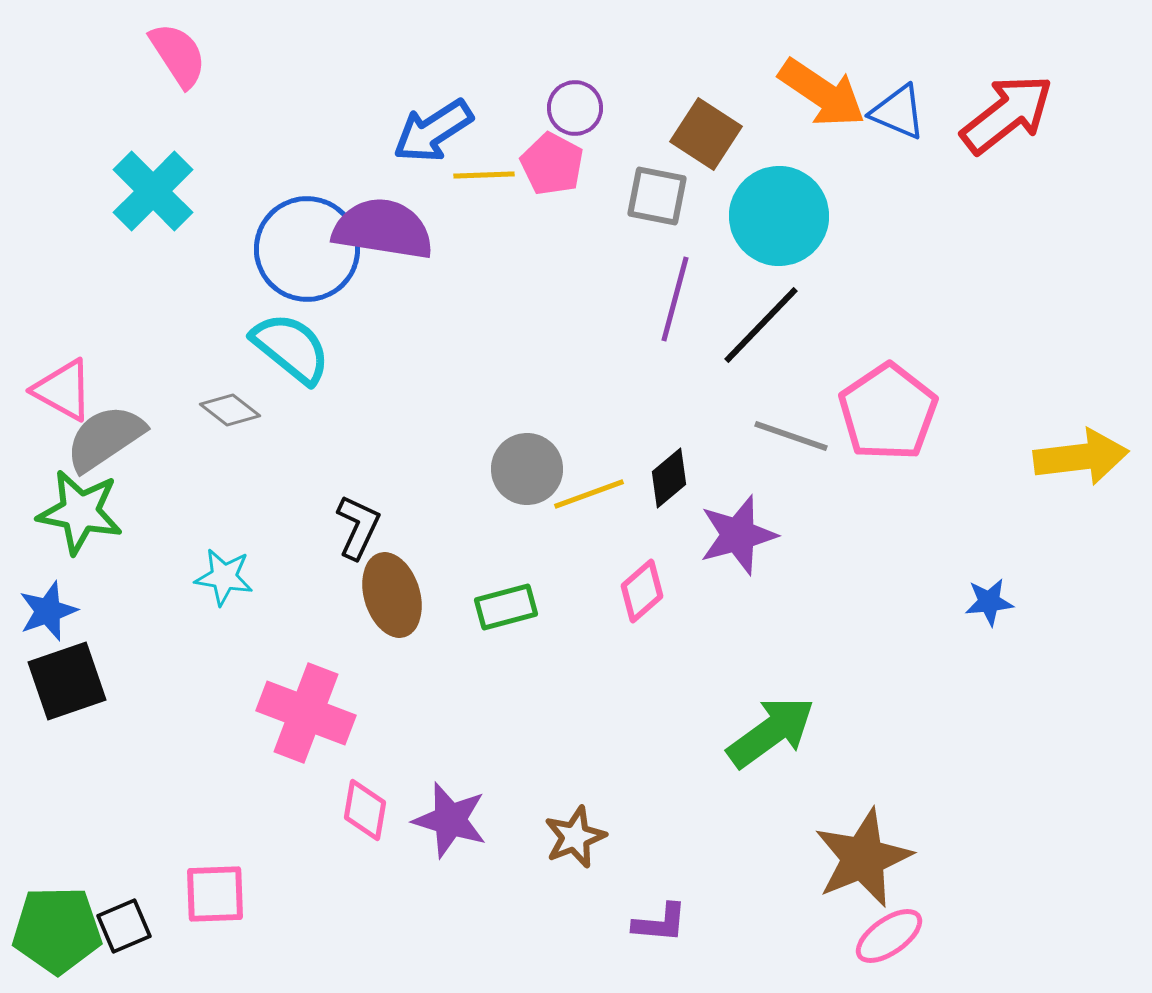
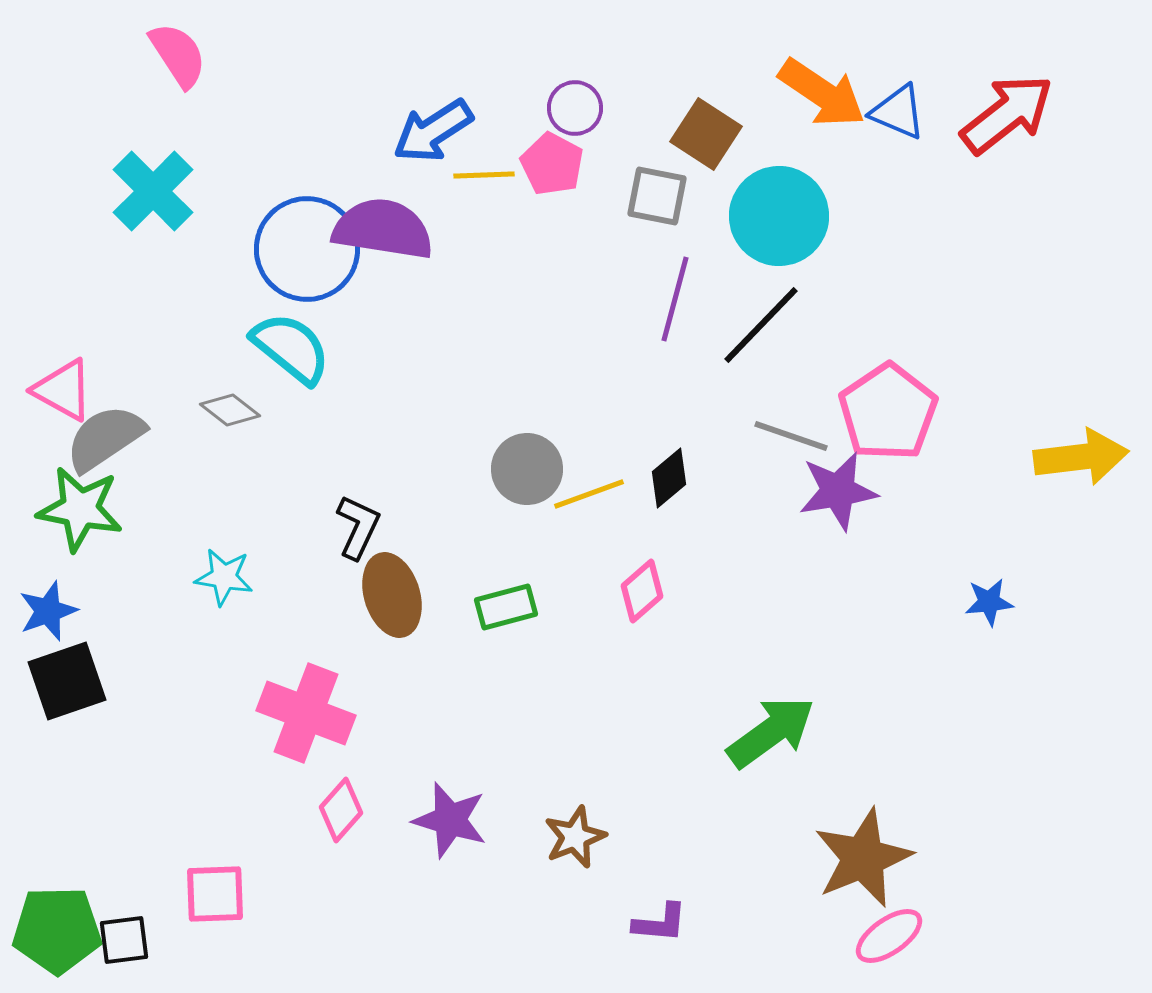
green star at (80, 512): moved 3 px up
purple star at (738, 535): moved 100 px right, 44 px up; rotated 6 degrees clockwise
pink diamond at (365, 810): moved 24 px left; rotated 32 degrees clockwise
black square at (124, 926): moved 14 px down; rotated 16 degrees clockwise
